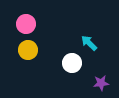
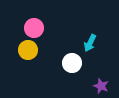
pink circle: moved 8 px right, 4 px down
cyan arrow: moved 1 px right; rotated 108 degrees counterclockwise
purple star: moved 3 px down; rotated 28 degrees clockwise
